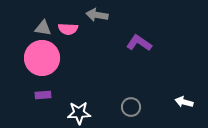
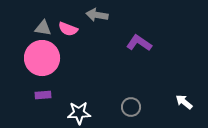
pink semicircle: rotated 18 degrees clockwise
white arrow: rotated 24 degrees clockwise
